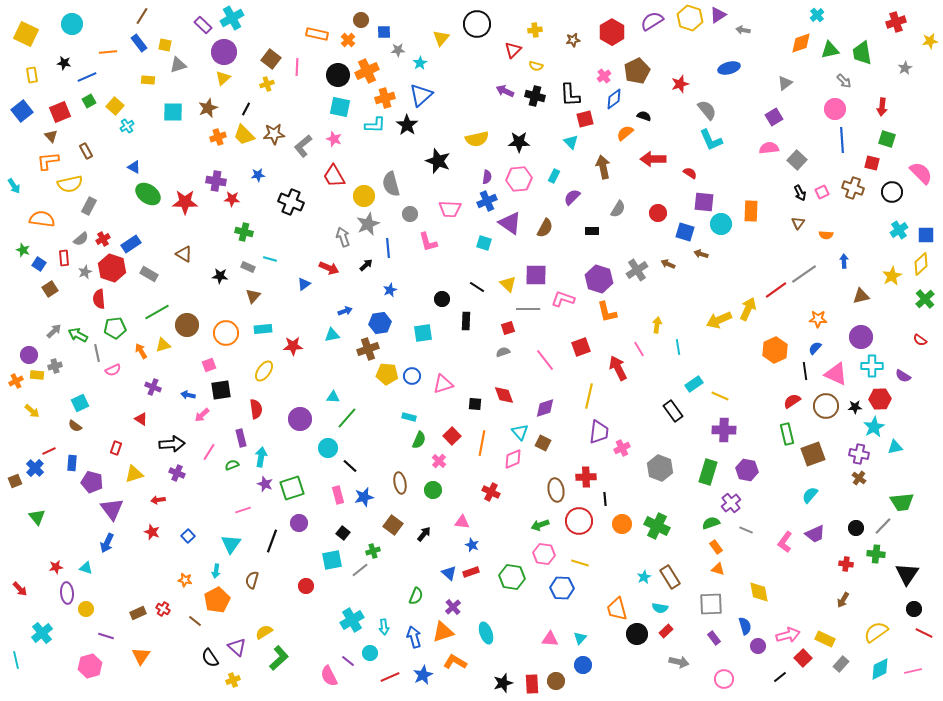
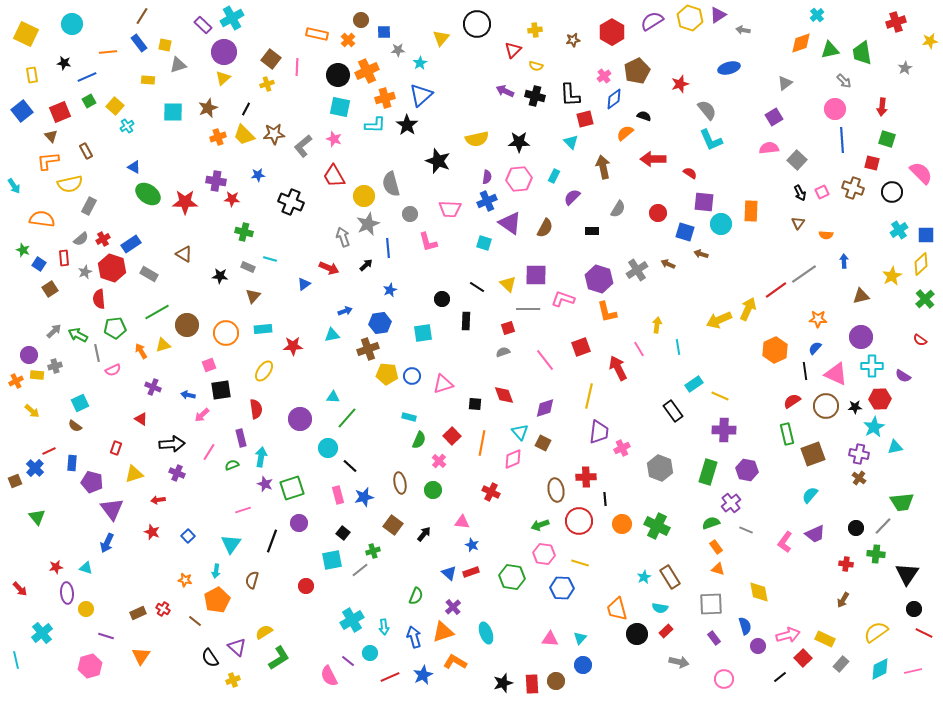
green L-shape at (279, 658): rotated 10 degrees clockwise
